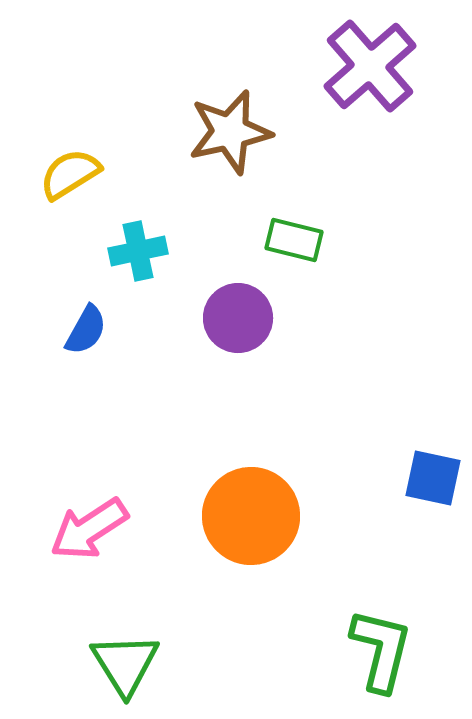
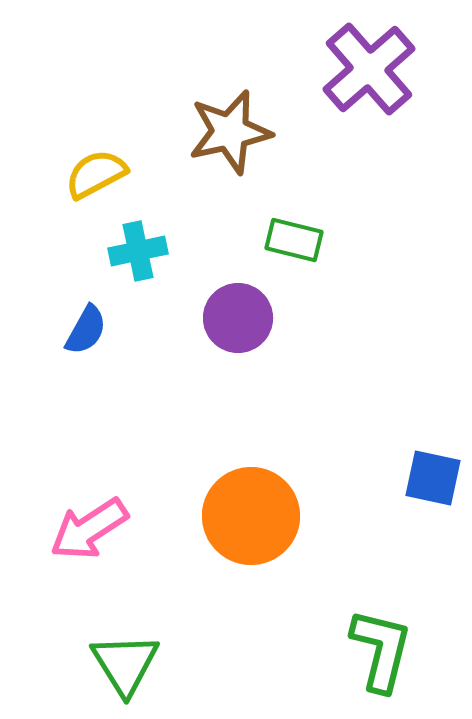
purple cross: moved 1 px left, 3 px down
yellow semicircle: moved 26 px right; rotated 4 degrees clockwise
